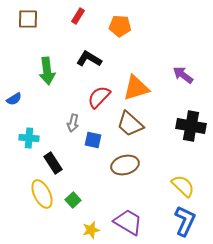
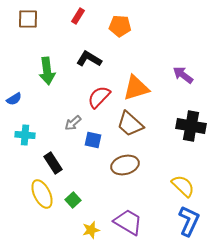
gray arrow: rotated 36 degrees clockwise
cyan cross: moved 4 px left, 3 px up
blue L-shape: moved 4 px right
